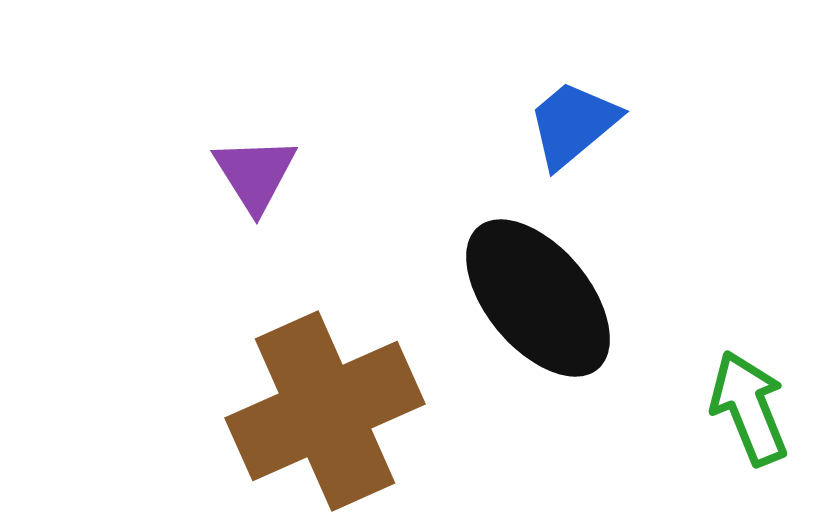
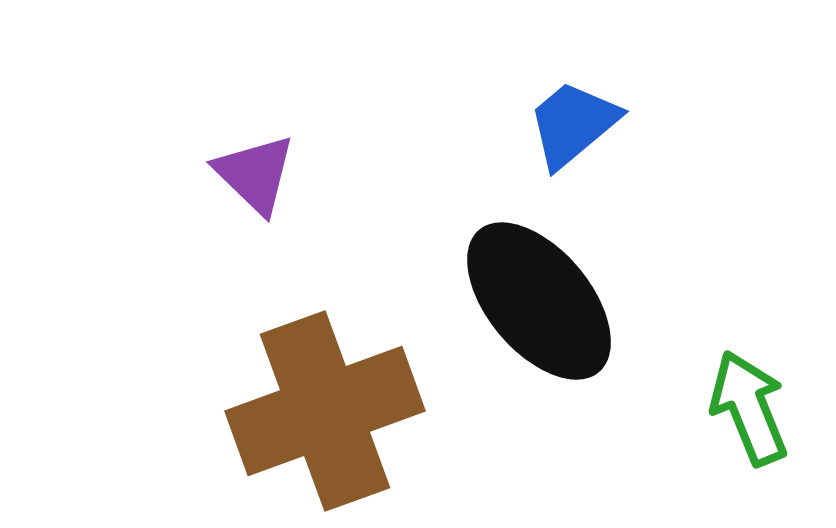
purple triangle: rotated 14 degrees counterclockwise
black ellipse: moved 1 px right, 3 px down
brown cross: rotated 4 degrees clockwise
